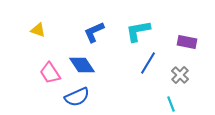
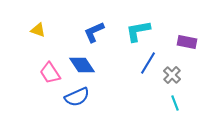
gray cross: moved 8 px left
cyan line: moved 4 px right, 1 px up
